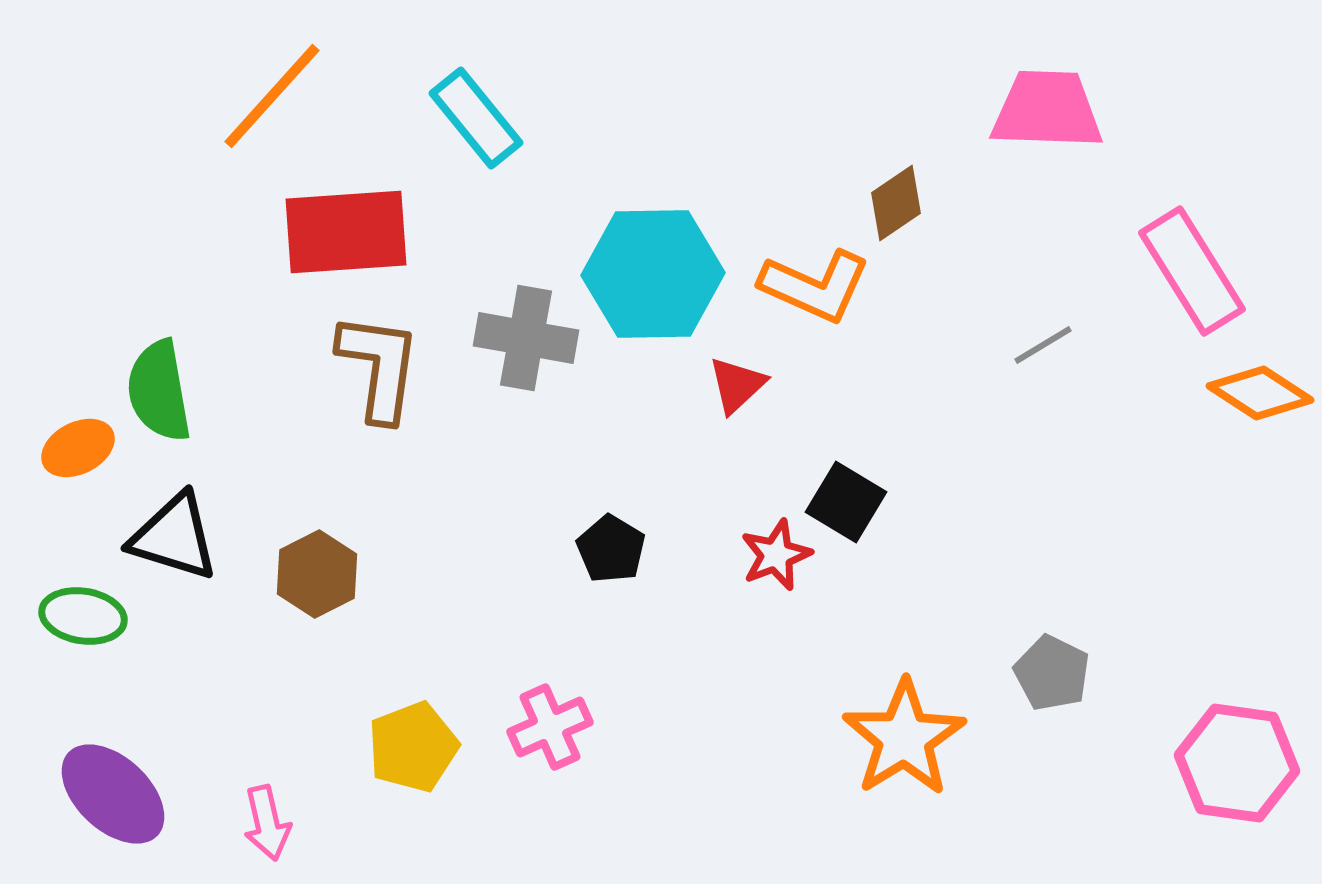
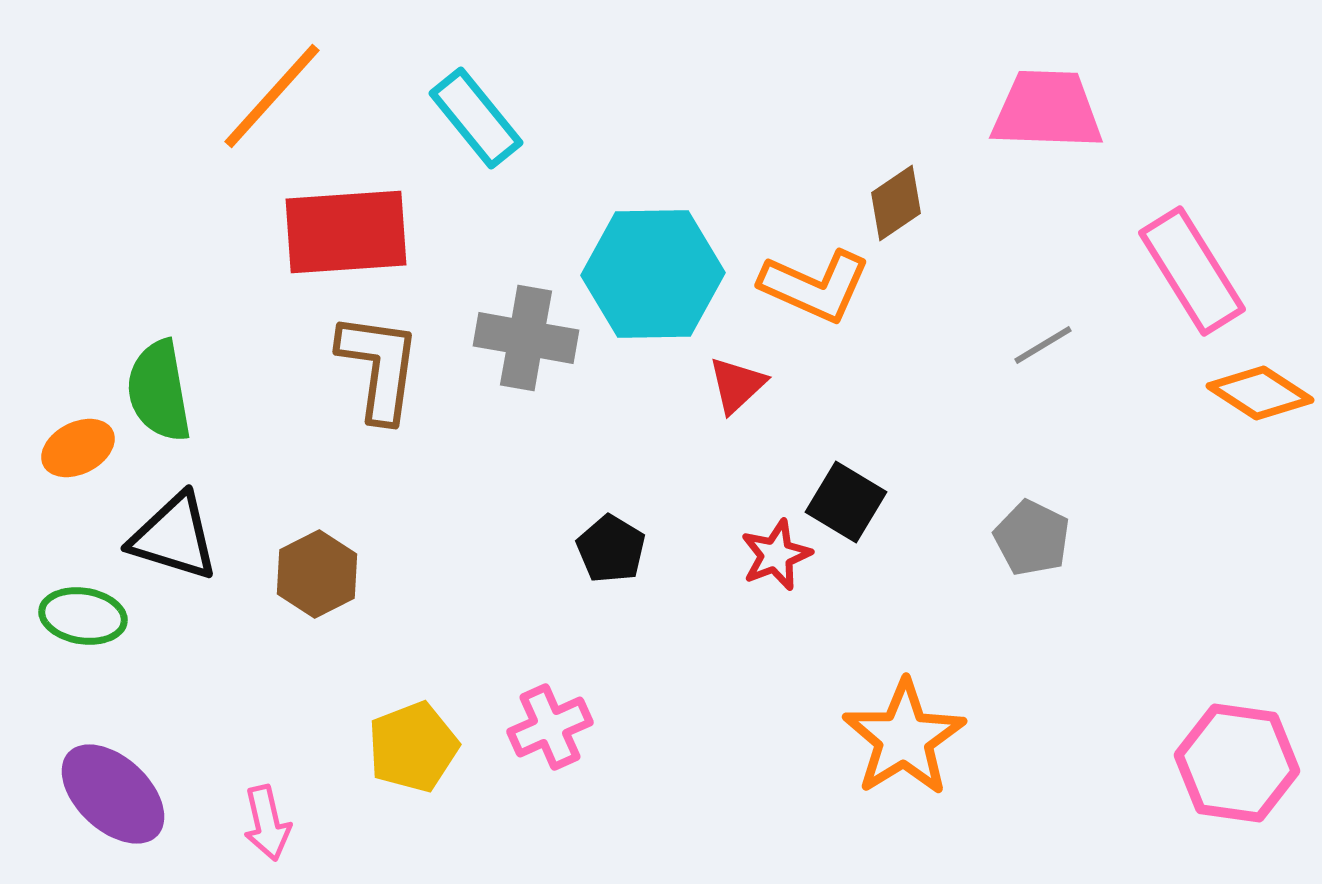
gray pentagon: moved 20 px left, 135 px up
